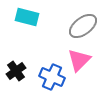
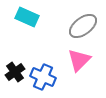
cyan rectangle: rotated 10 degrees clockwise
black cross: moved 1 px left, 1 px down
blue cross: moved 9 px left
